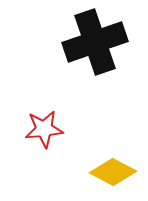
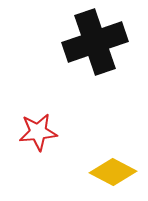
red star: moved 6 px left, 3 px down
